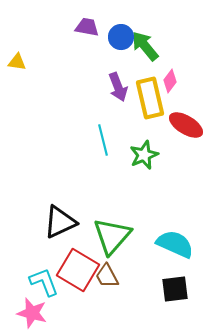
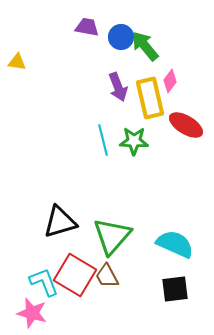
green star: moved 10 px left, 14 px up; rotated 24 degrees clockwise
black triangle: rotated 9 degrees clockwise
red square: moved 3 px left, 5 px down
